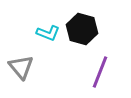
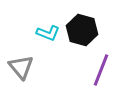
black hexagon: moved 1 px down
purple line: moved 1 px right, 2 px up
